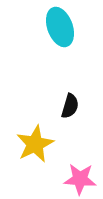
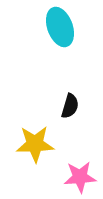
yellow star: rotated 24 degrees clockwise
pink star: moved 2 px up; rotated 8 degrees counterclockwise
